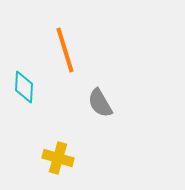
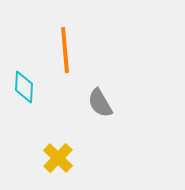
orange line: rotated 12 degrees clockwise
yellow cross: rotated 28 degrees clockwise
